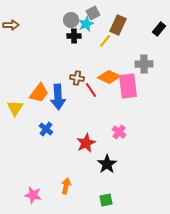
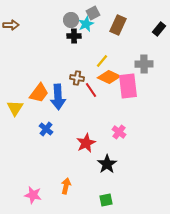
yellow line: moved 3 px left, 20 px down
